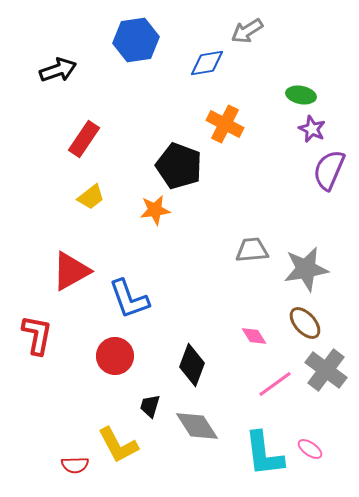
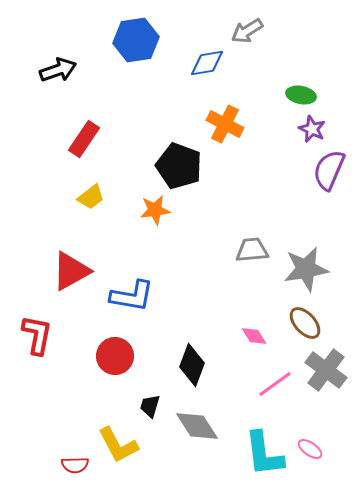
blue L-shape: moved 3 px right, 3 px up; rotated 60 degrees counterclockwise
